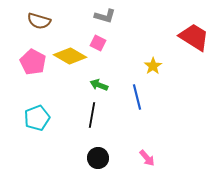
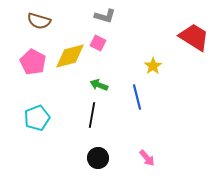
yellow diamond: rotated 44 degrees counterclockwise
